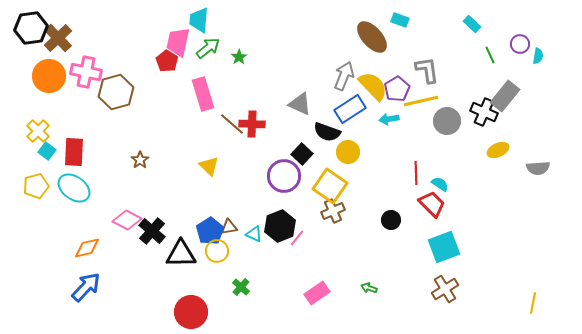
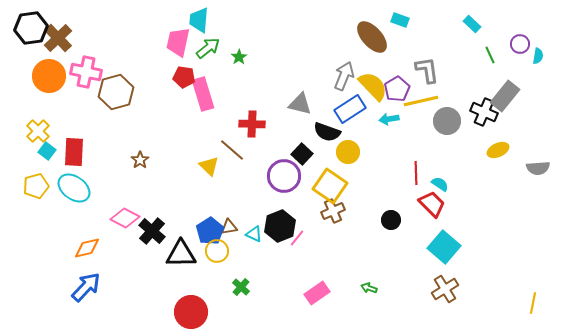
red pentagon at (167, 61): moved 17 px right, 16 px down; rotated 25 degrees counterclockwise
gray triangle at (300, 104): rotated 10 degrees counterclockwise
brown line at (232, 124): moved 26 px down
pink diamond at (127, 220): moved 2 px left, 2 px up
cyan square at (444, 247): rotated 28 degrees counterclockwise
